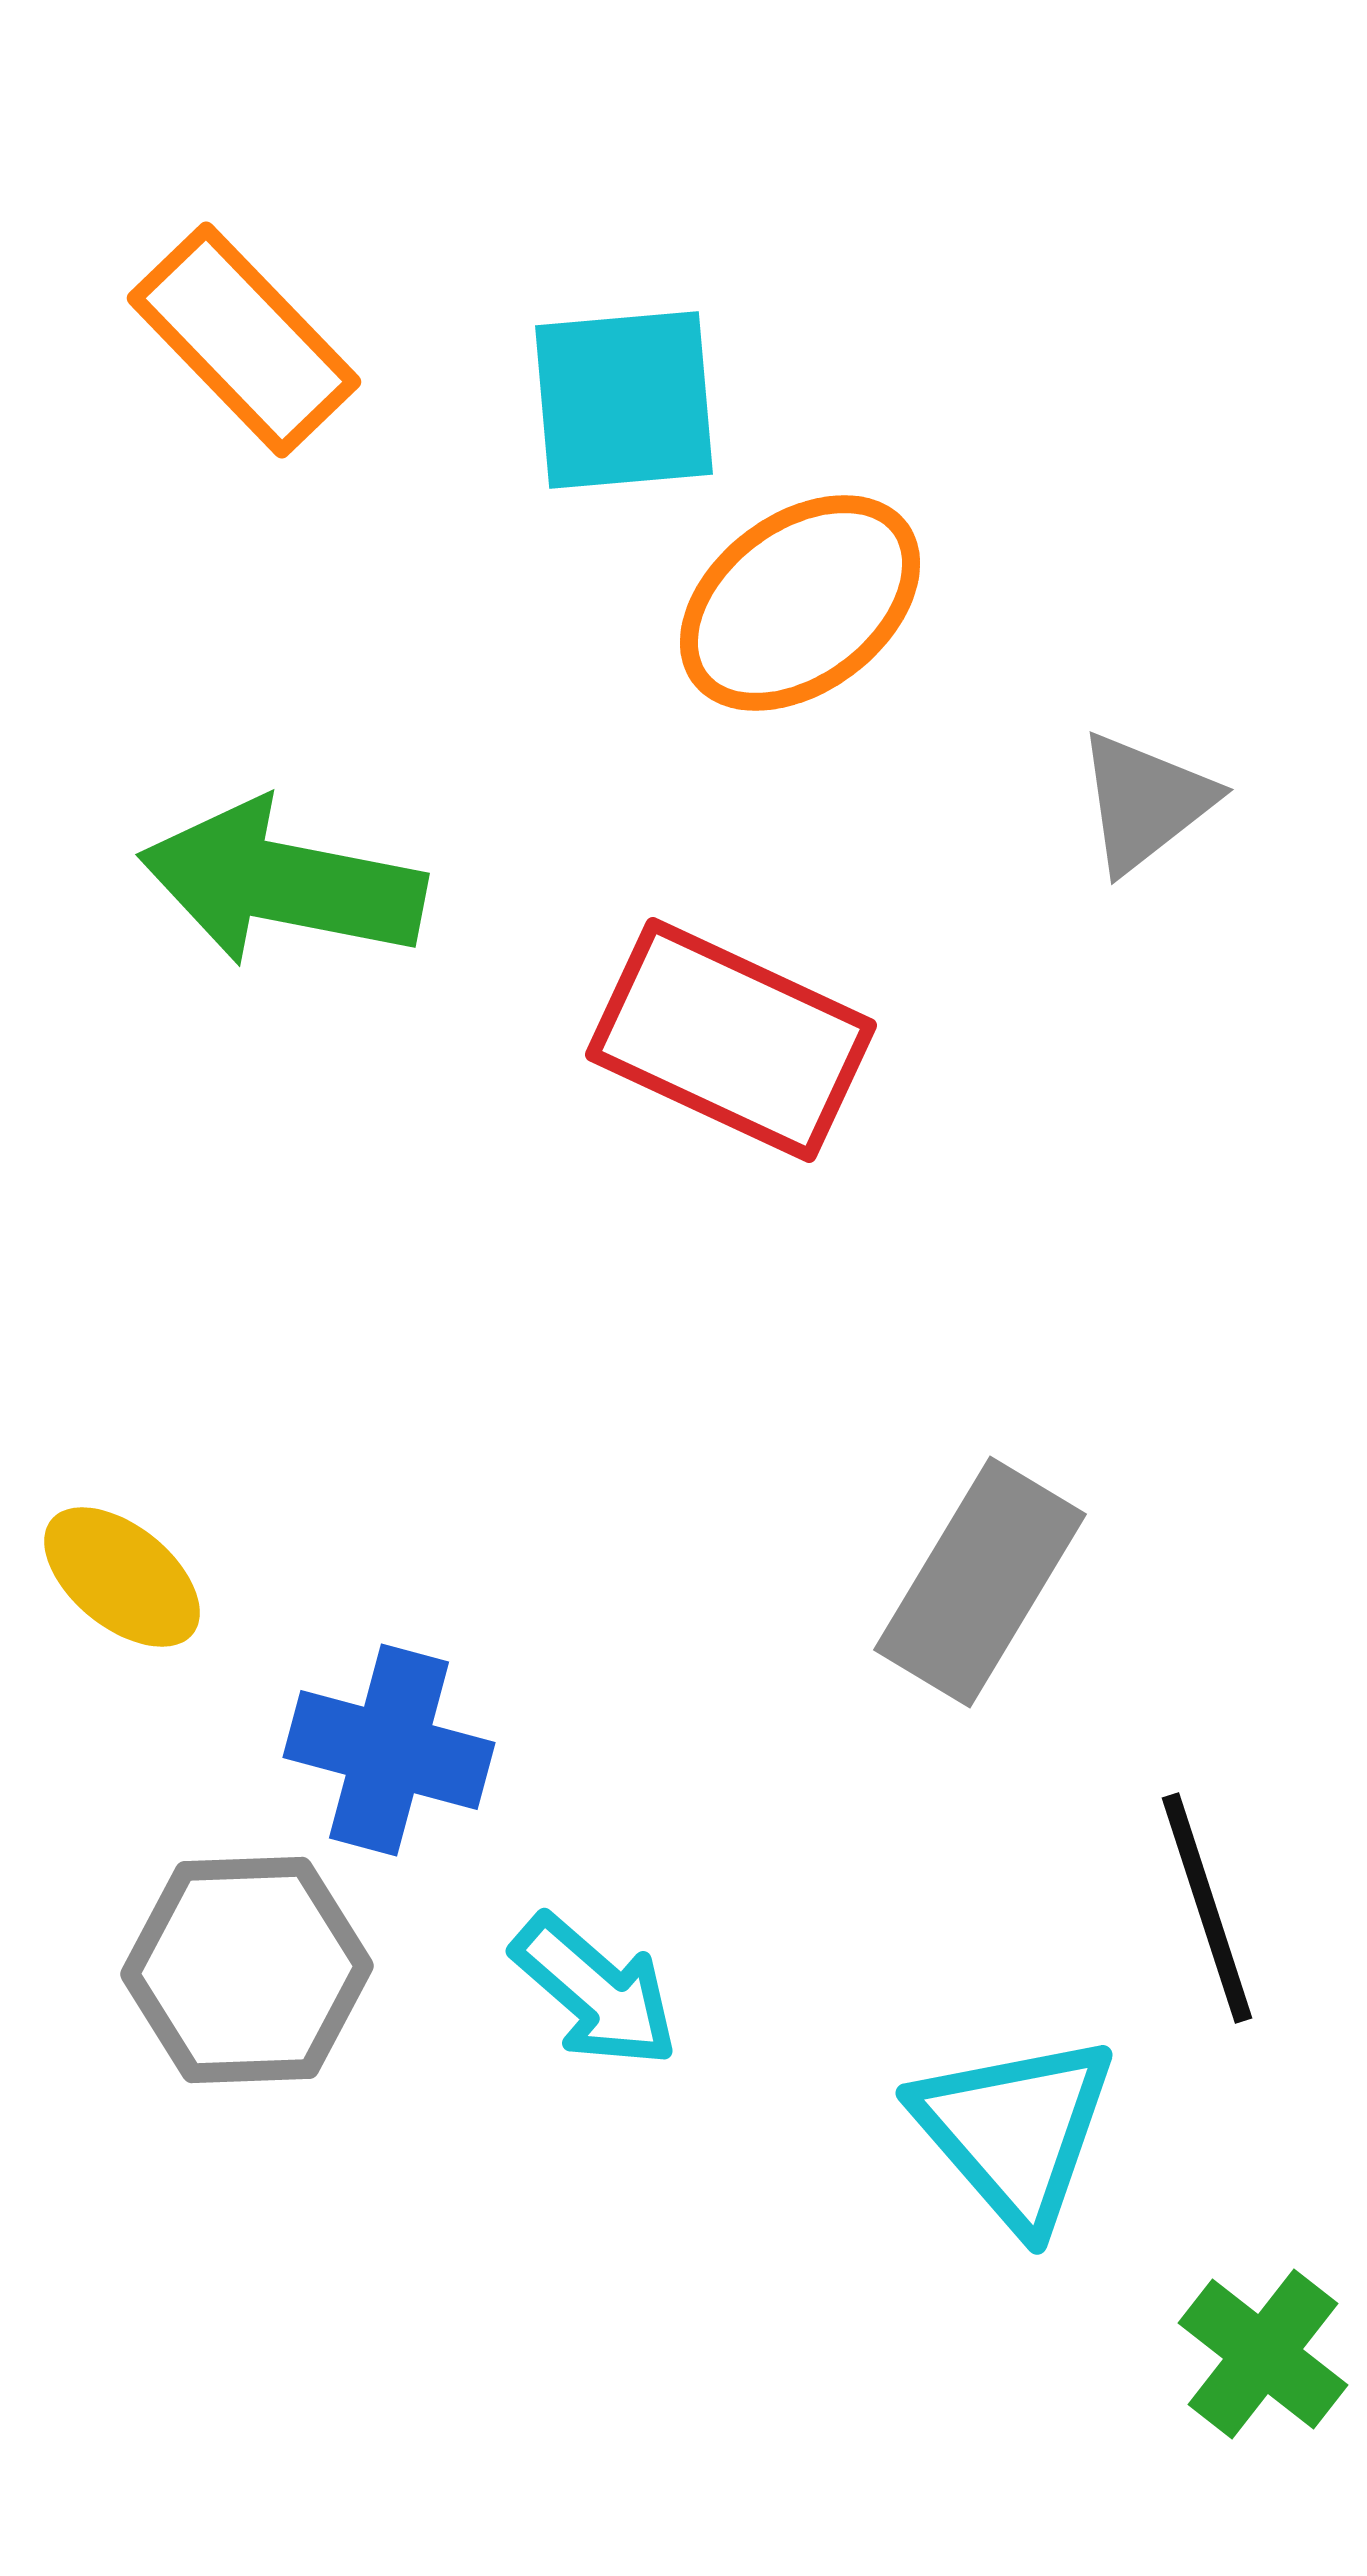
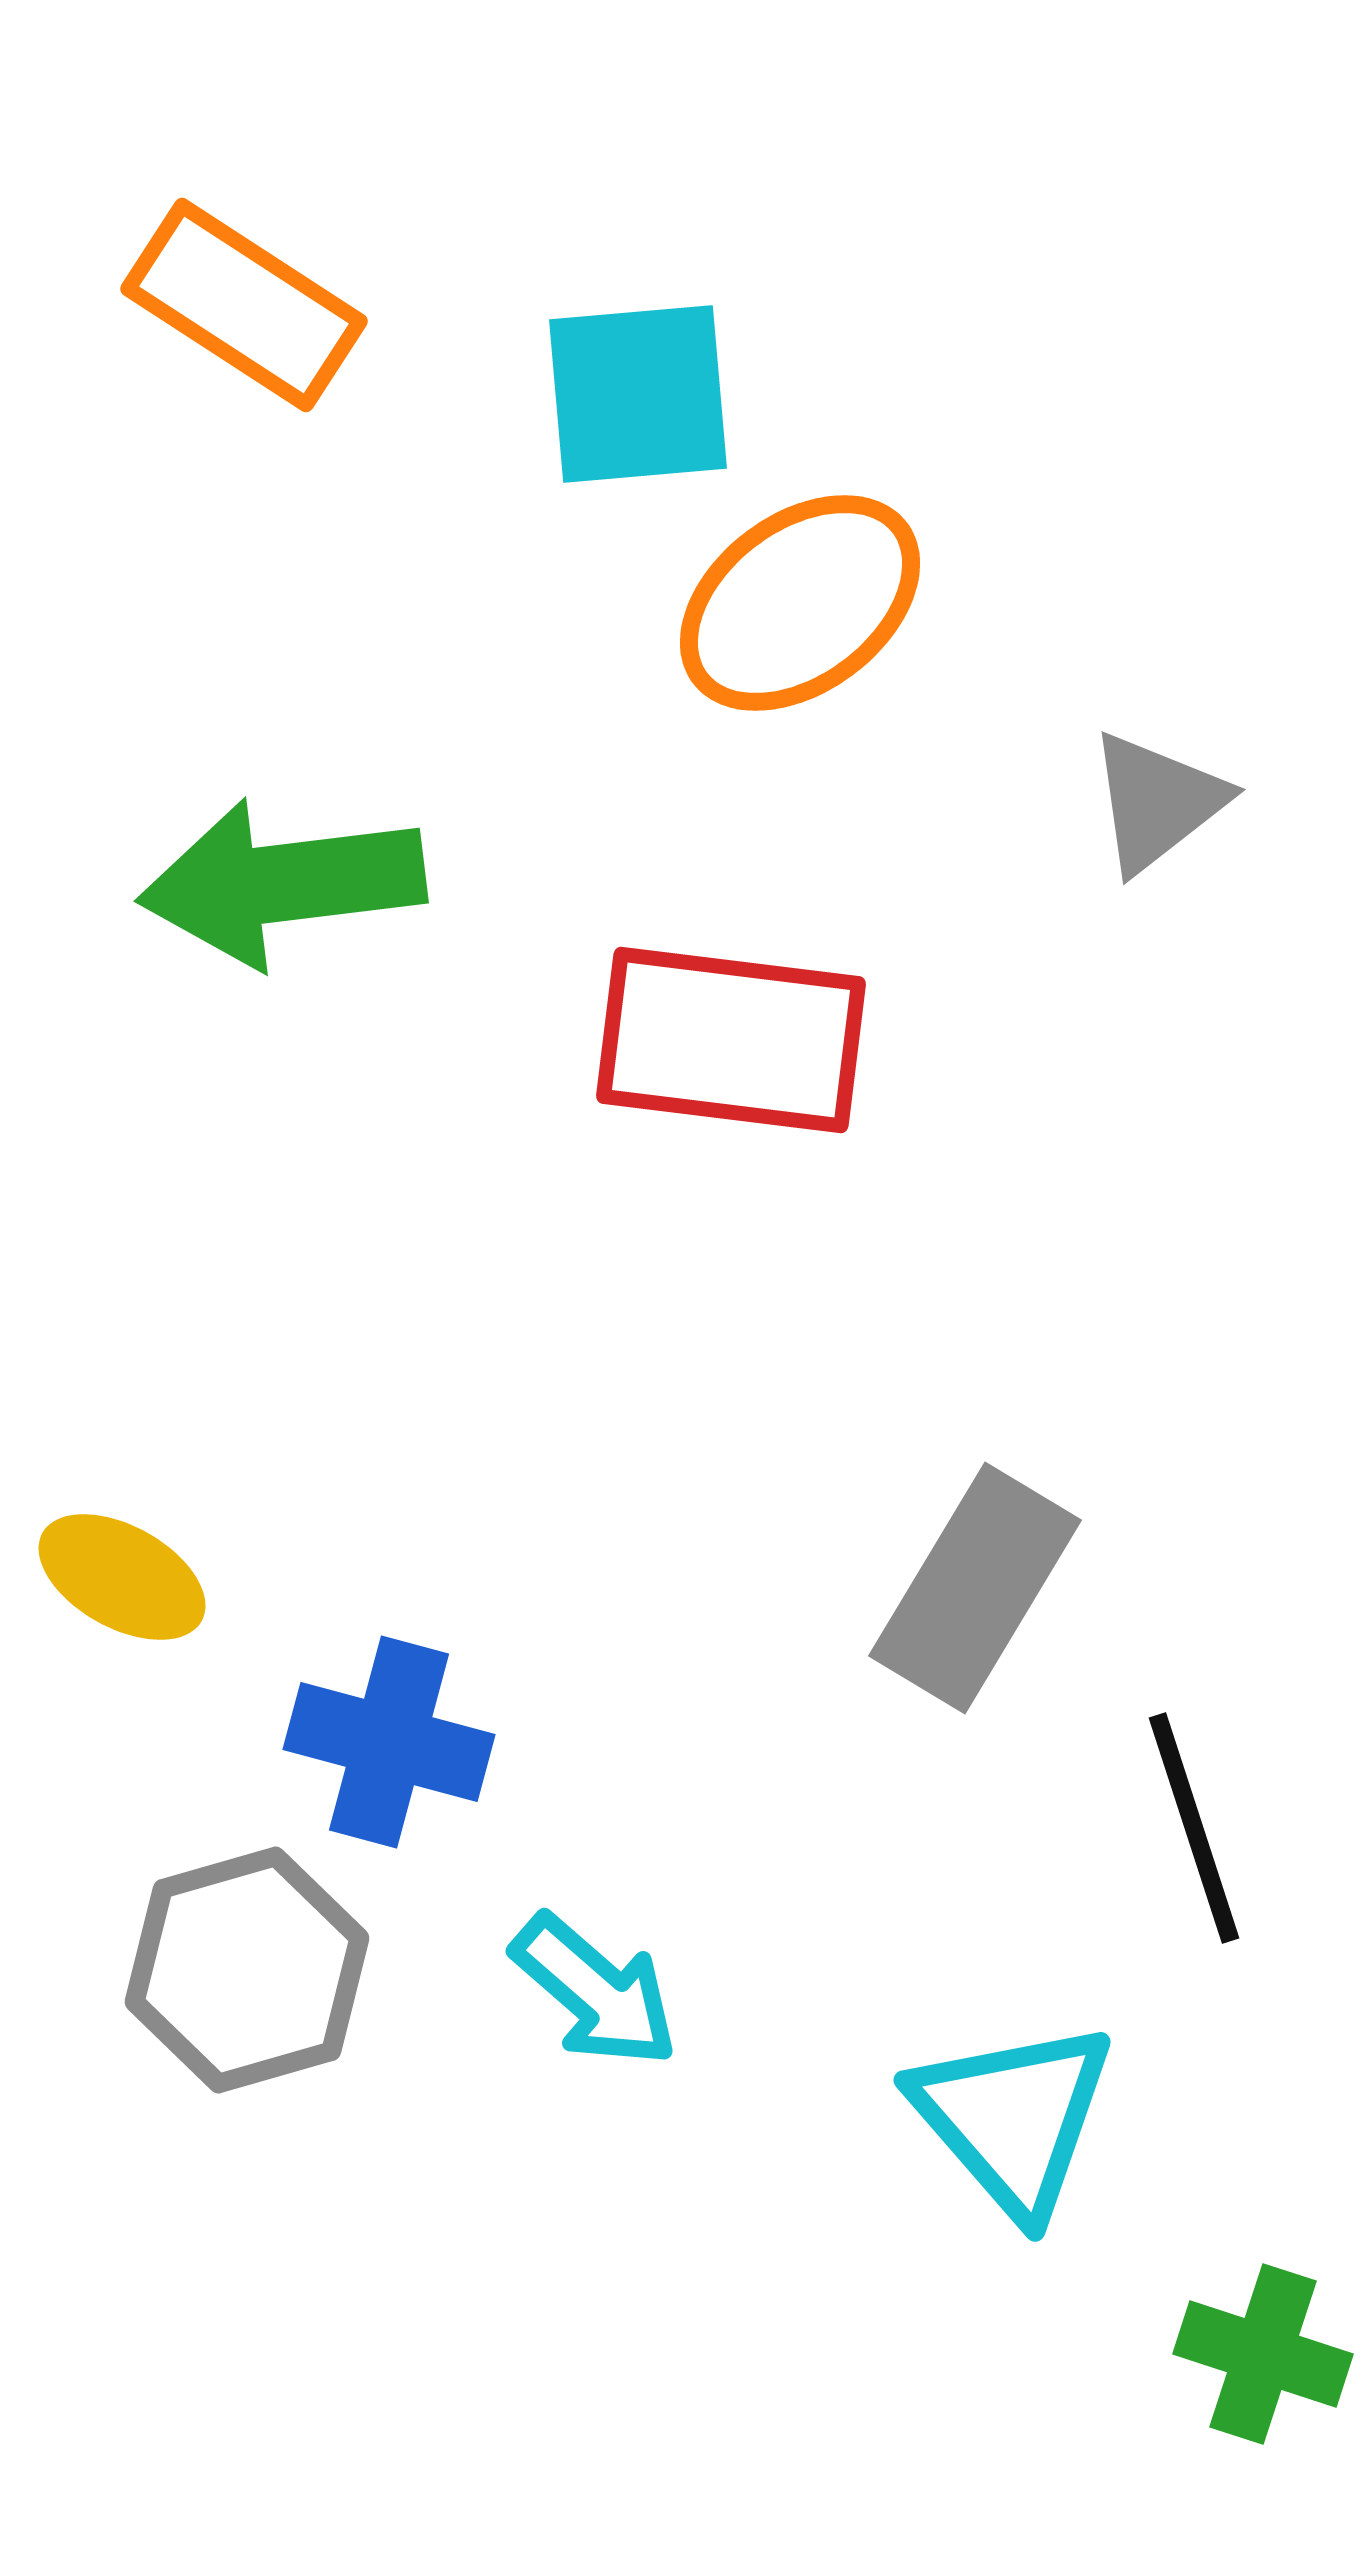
orange rectangle: moved 35 px up; rotated 13 degrees counterclockwise
cyan square: moved 14 px right, 6 px up
gray triangle: moved 12 px right
green arrow: rotated 18 degrees counterclockwise
red rectangle: rotated 18 degrees counterclockwise
yellow ellipse: rotated 10 degrees counterclockwise
gray rectangle: moved 5 px left, 6 px down
blue cross: moved 8 px up
black line: moved 13 px left, 80 px up
gray hexagon: rotated 14 degrees counterclockwise
cyan triangle: moved 2 px left, 13 px up
green cross: rotated 20 degrees counterclockwise
